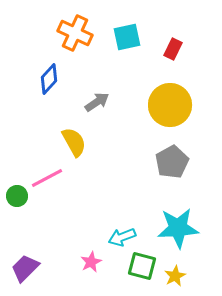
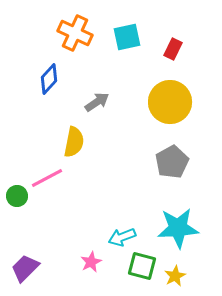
yellow circle: moved 3 px up
yellow semicircle: rotated 40 degrees clockwise
